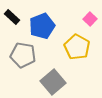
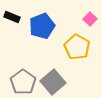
black rectangle: rotated 21 degrees counterclockwise
gray pentagon: moved 27 px down; rotated 25 degrees clockwise
